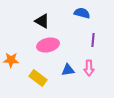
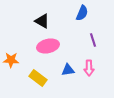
blue semicircle: rotated 98 degrees clockwise
purple line: rotated 24 degrees counterclockwise
pink ellipse: moved 1 px down
